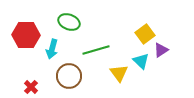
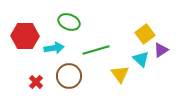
red hexagon: moved 1 px left, 1 px down
cyan arrow: moved 2 px right, 1 px up; rotated 114 degrees counterclockwise
cyan triangle: moved 2 px up
yellow triangle: moved 1 px right, 1 px down
red cross: moved 5 px right, 5 px up
